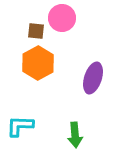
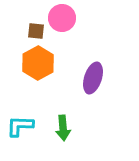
green arrow: moved 12 px left, 7 px up
